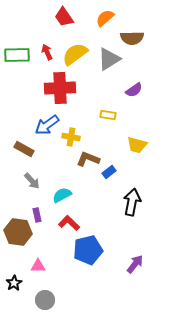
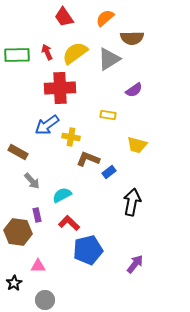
yellow semicircle: moved 1 px up
brown rectangle: moved 6 px left, 3 px down
